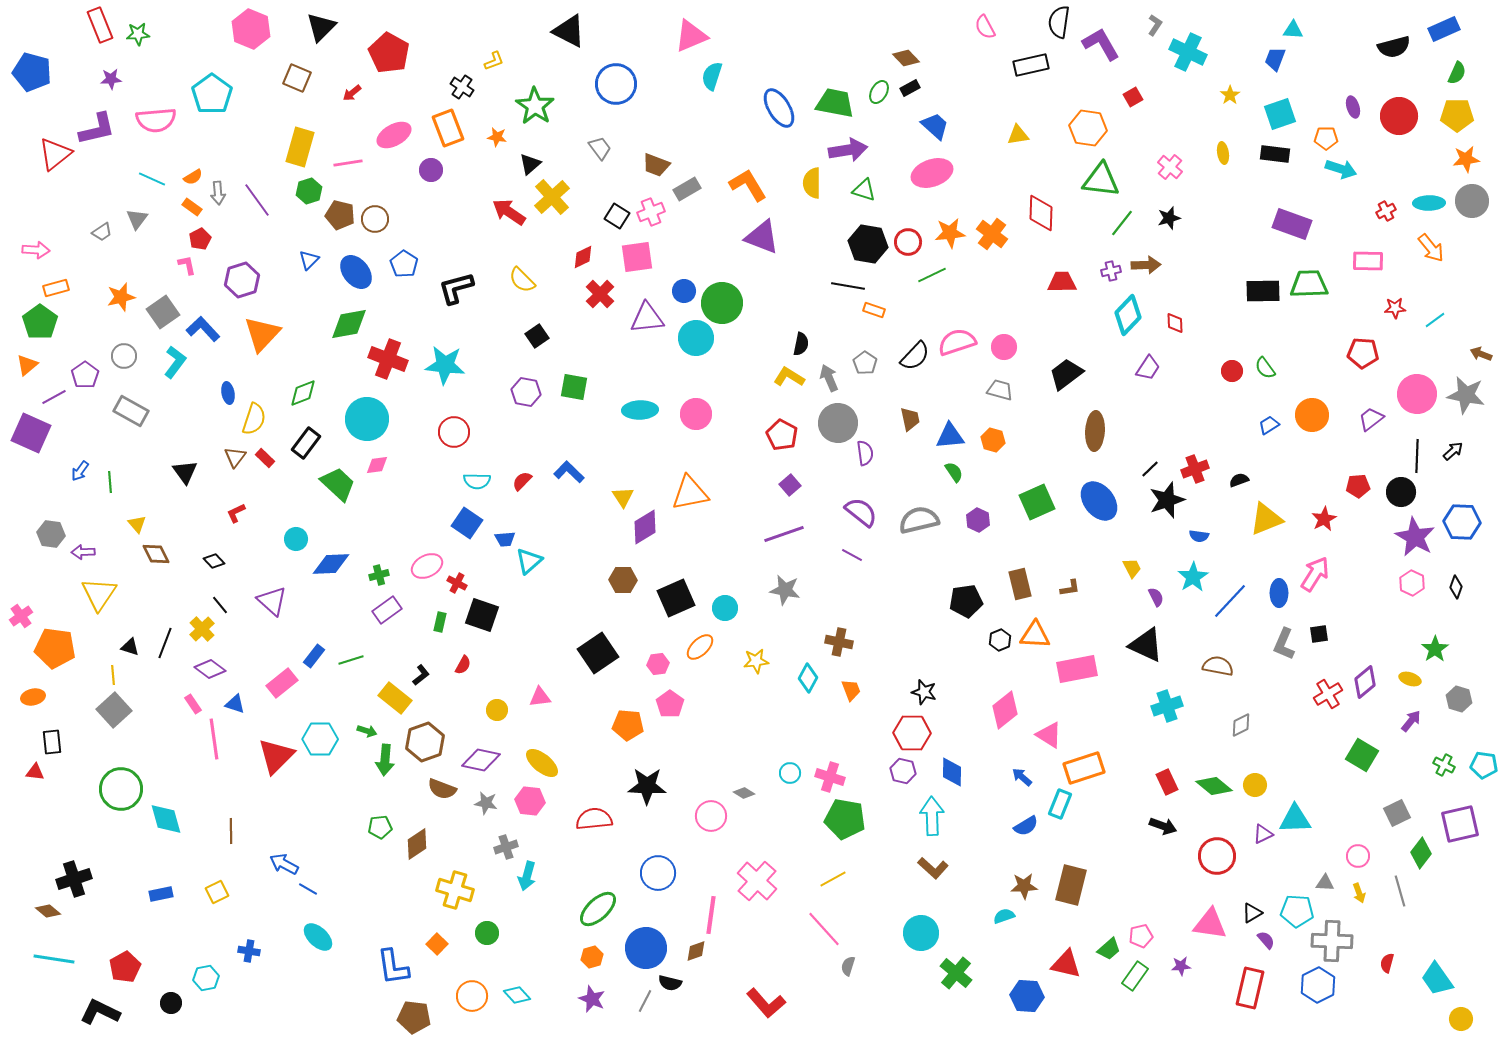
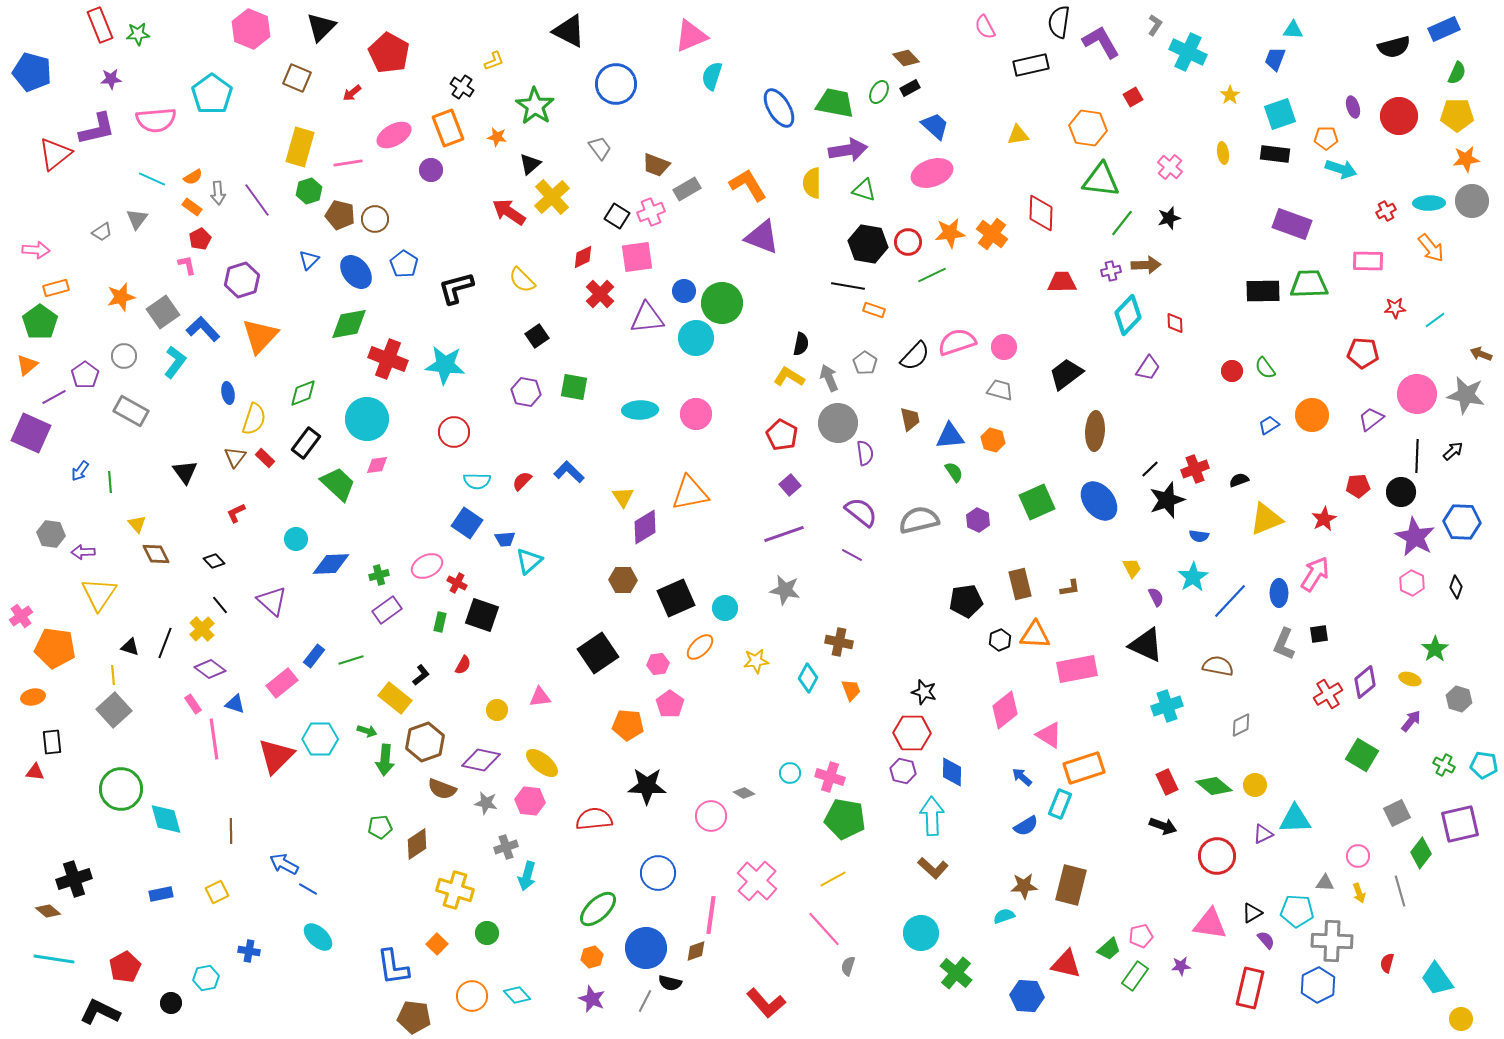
purple L-shape at (1101, 44): moved 2 px up
orange triangle at (262, 334): moved 2 px left, 2 px down
